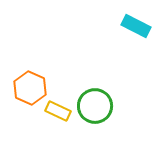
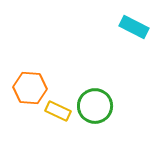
cyan rectangle: moved 2 px left, 1 px down
orange hexagon: rotated 20 degrees counterclockwise
